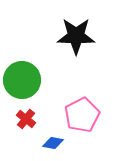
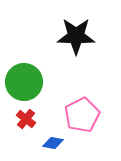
green circle: moved 2 px right, 2 px down
